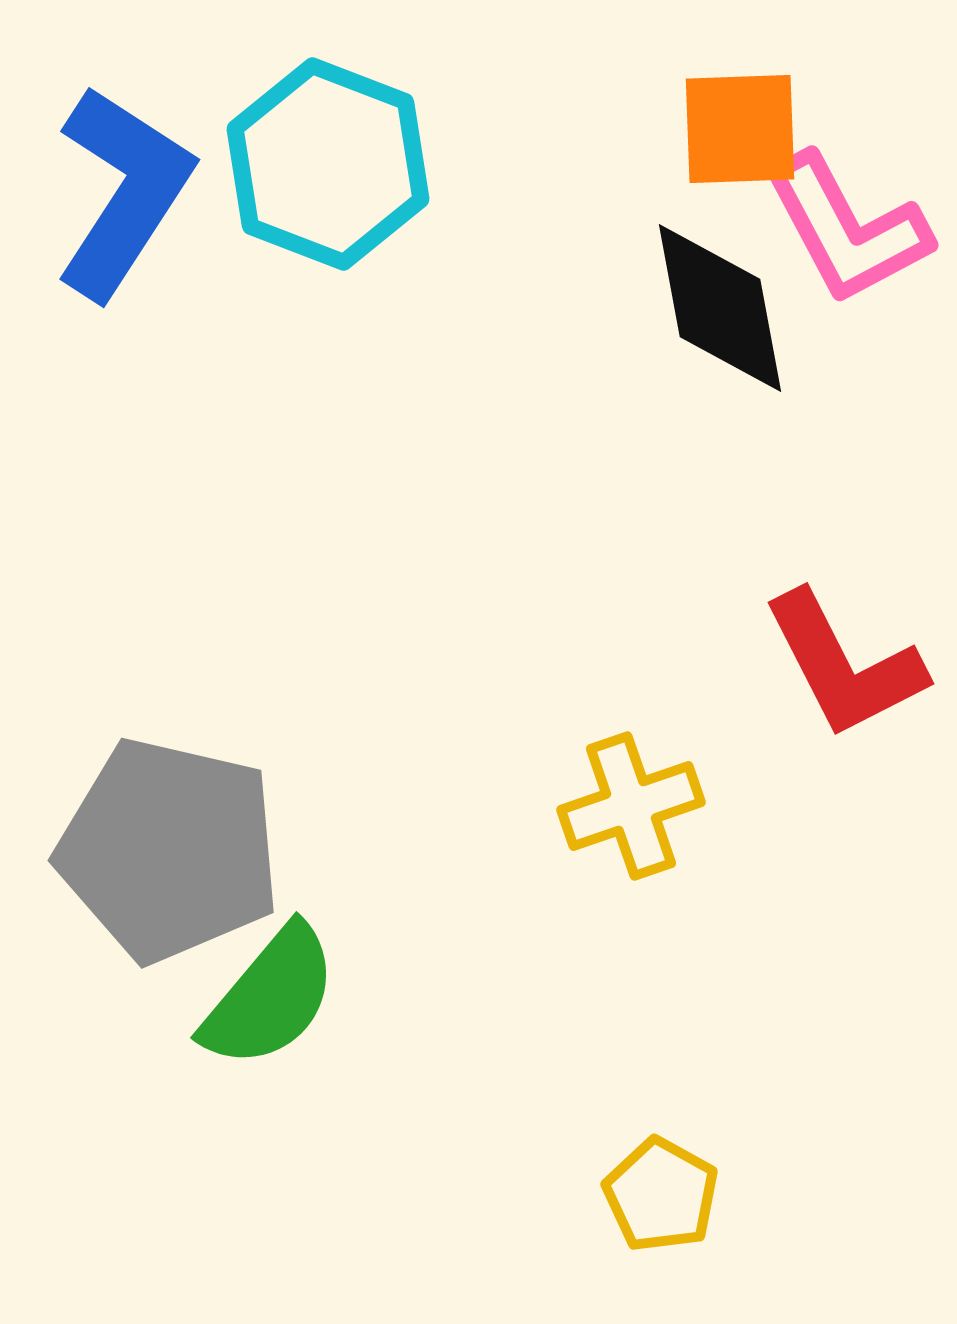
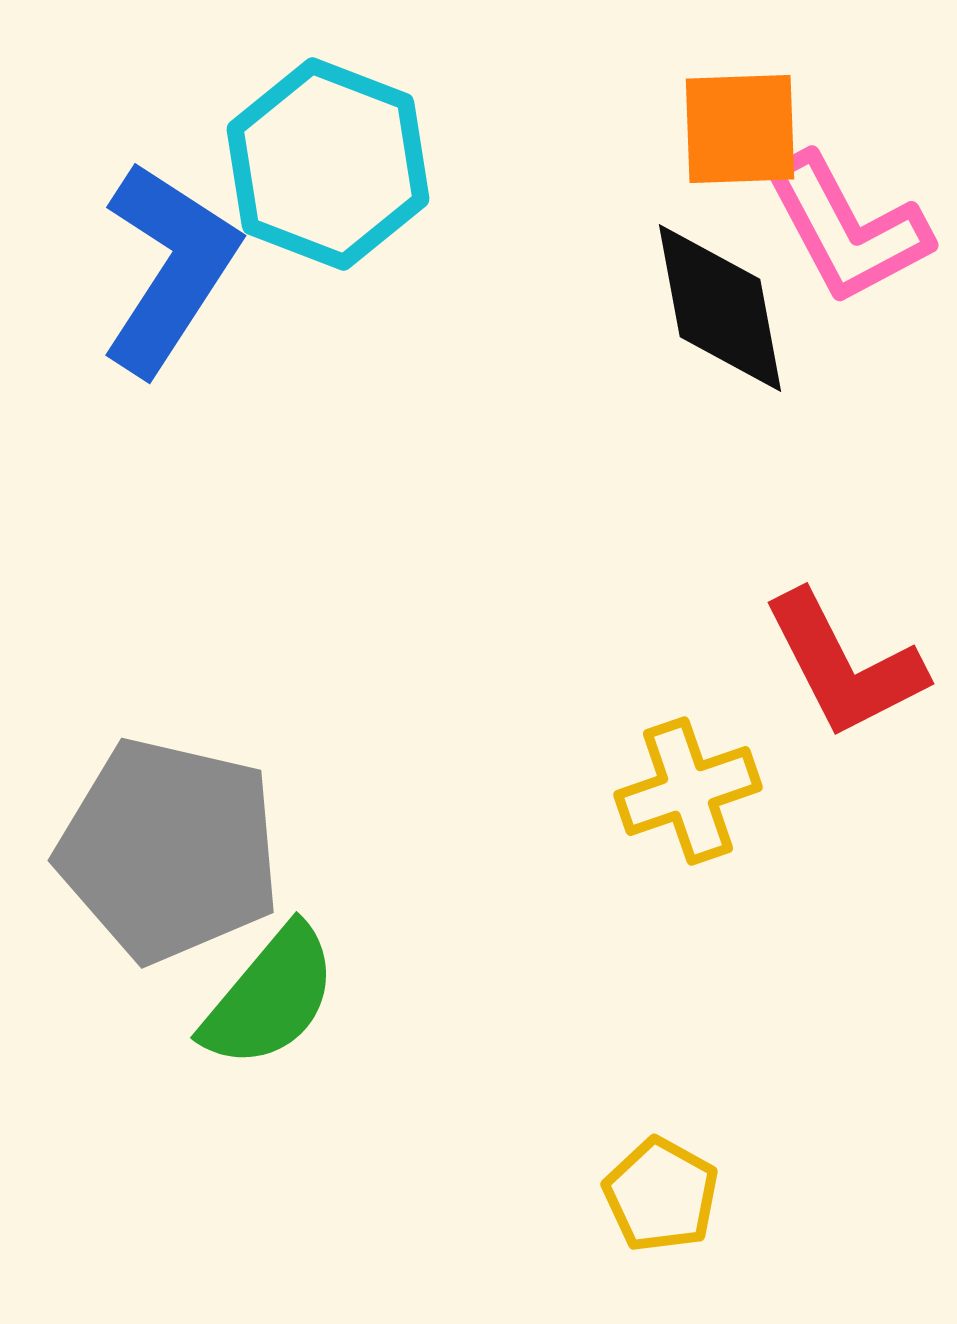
blue L-shape: moved 46 px right, 76 px down
yellow cross: moved 57 px right, 15 px up
